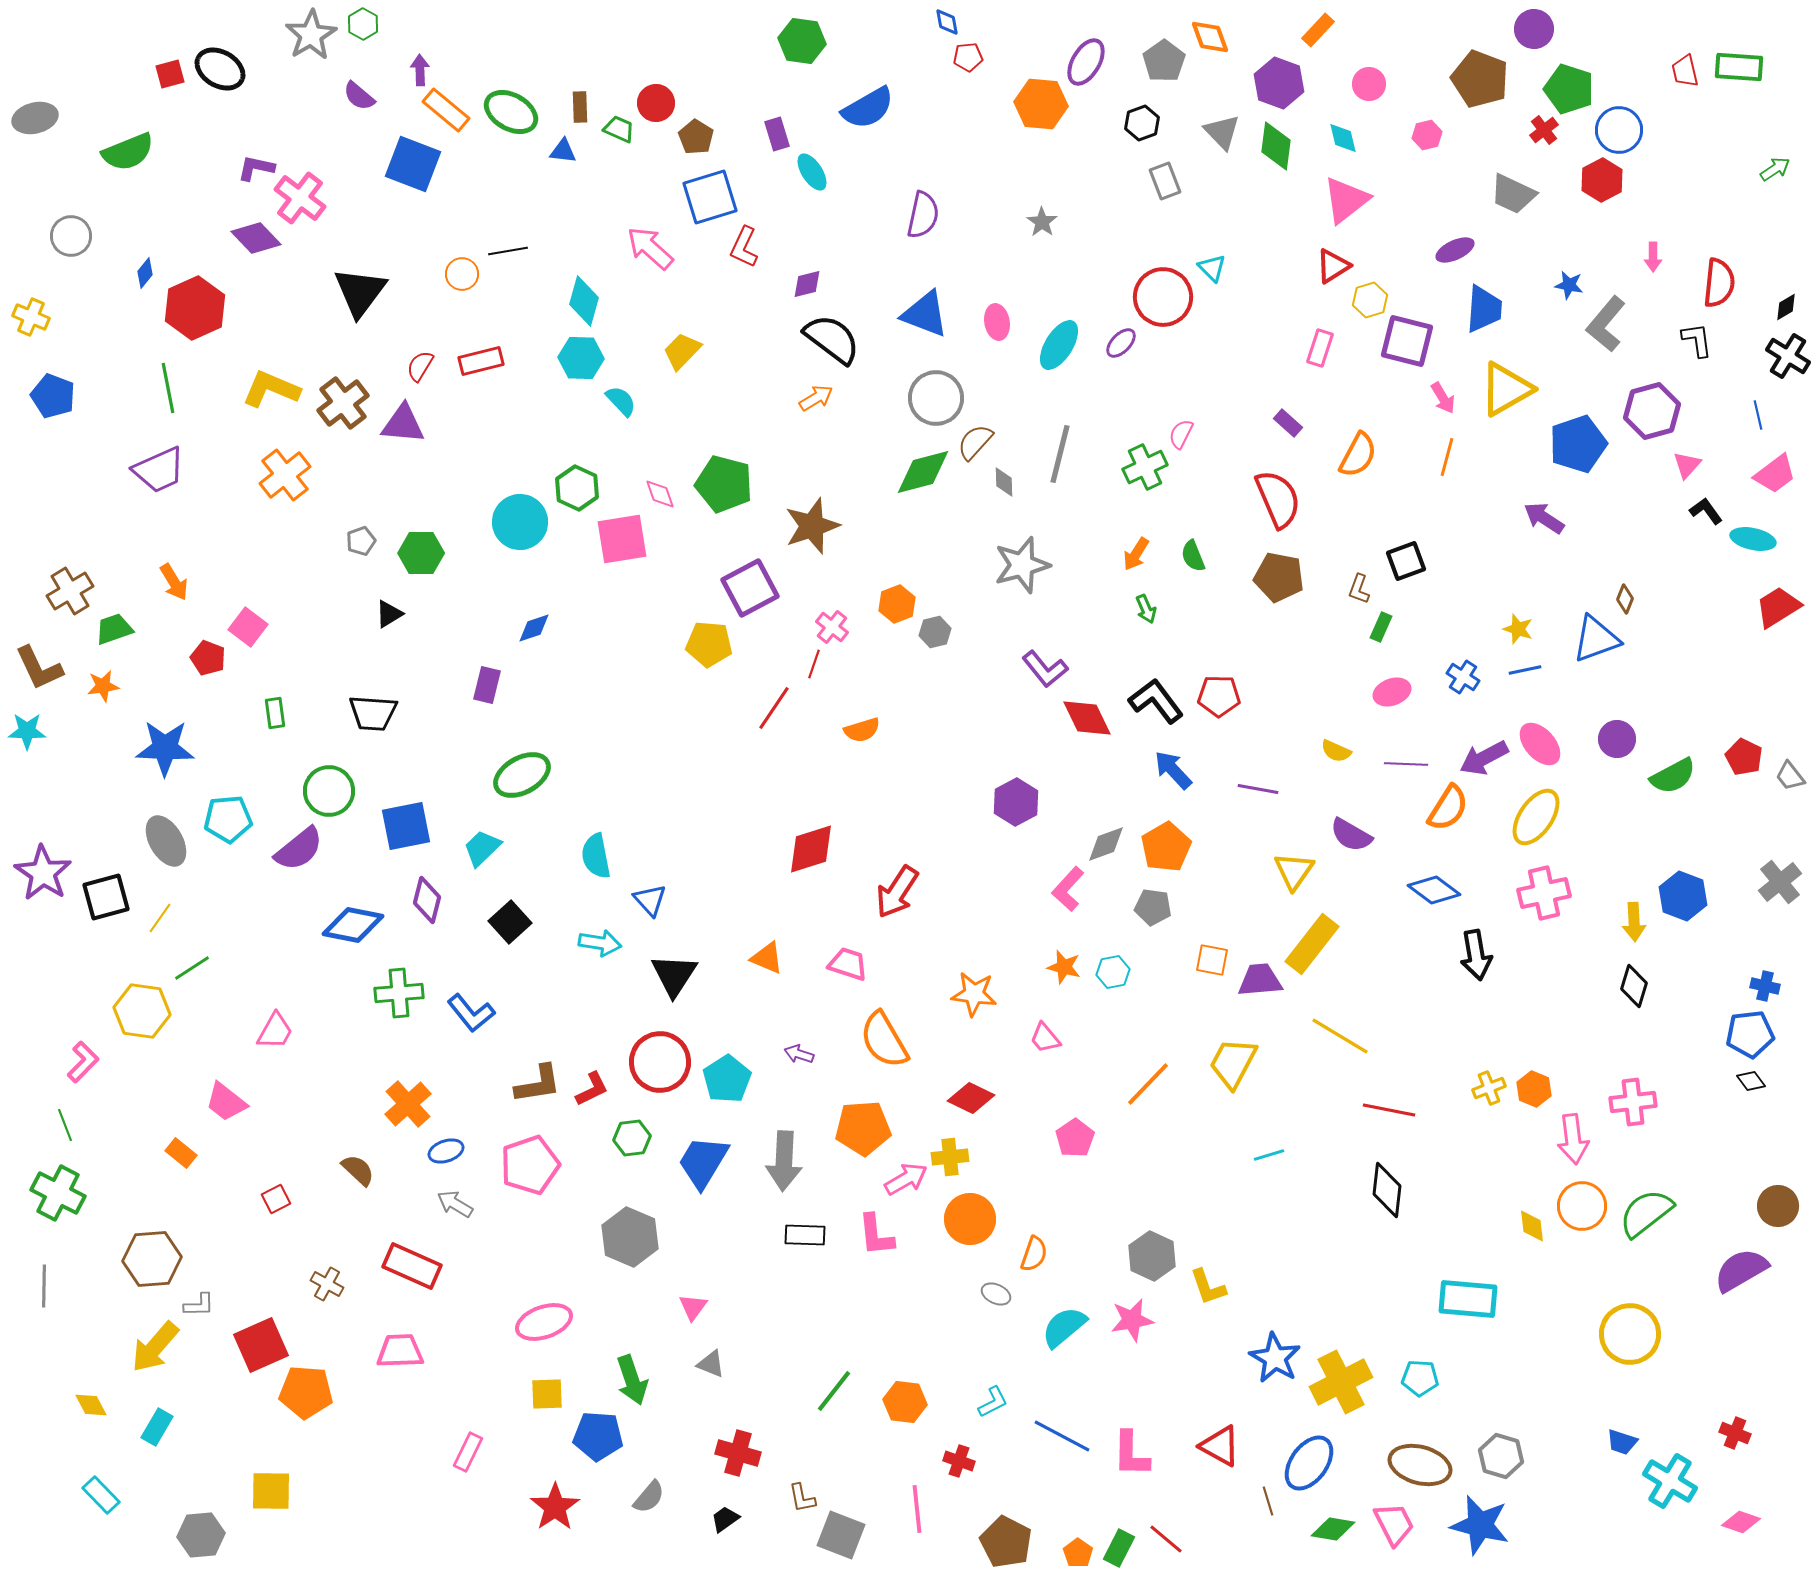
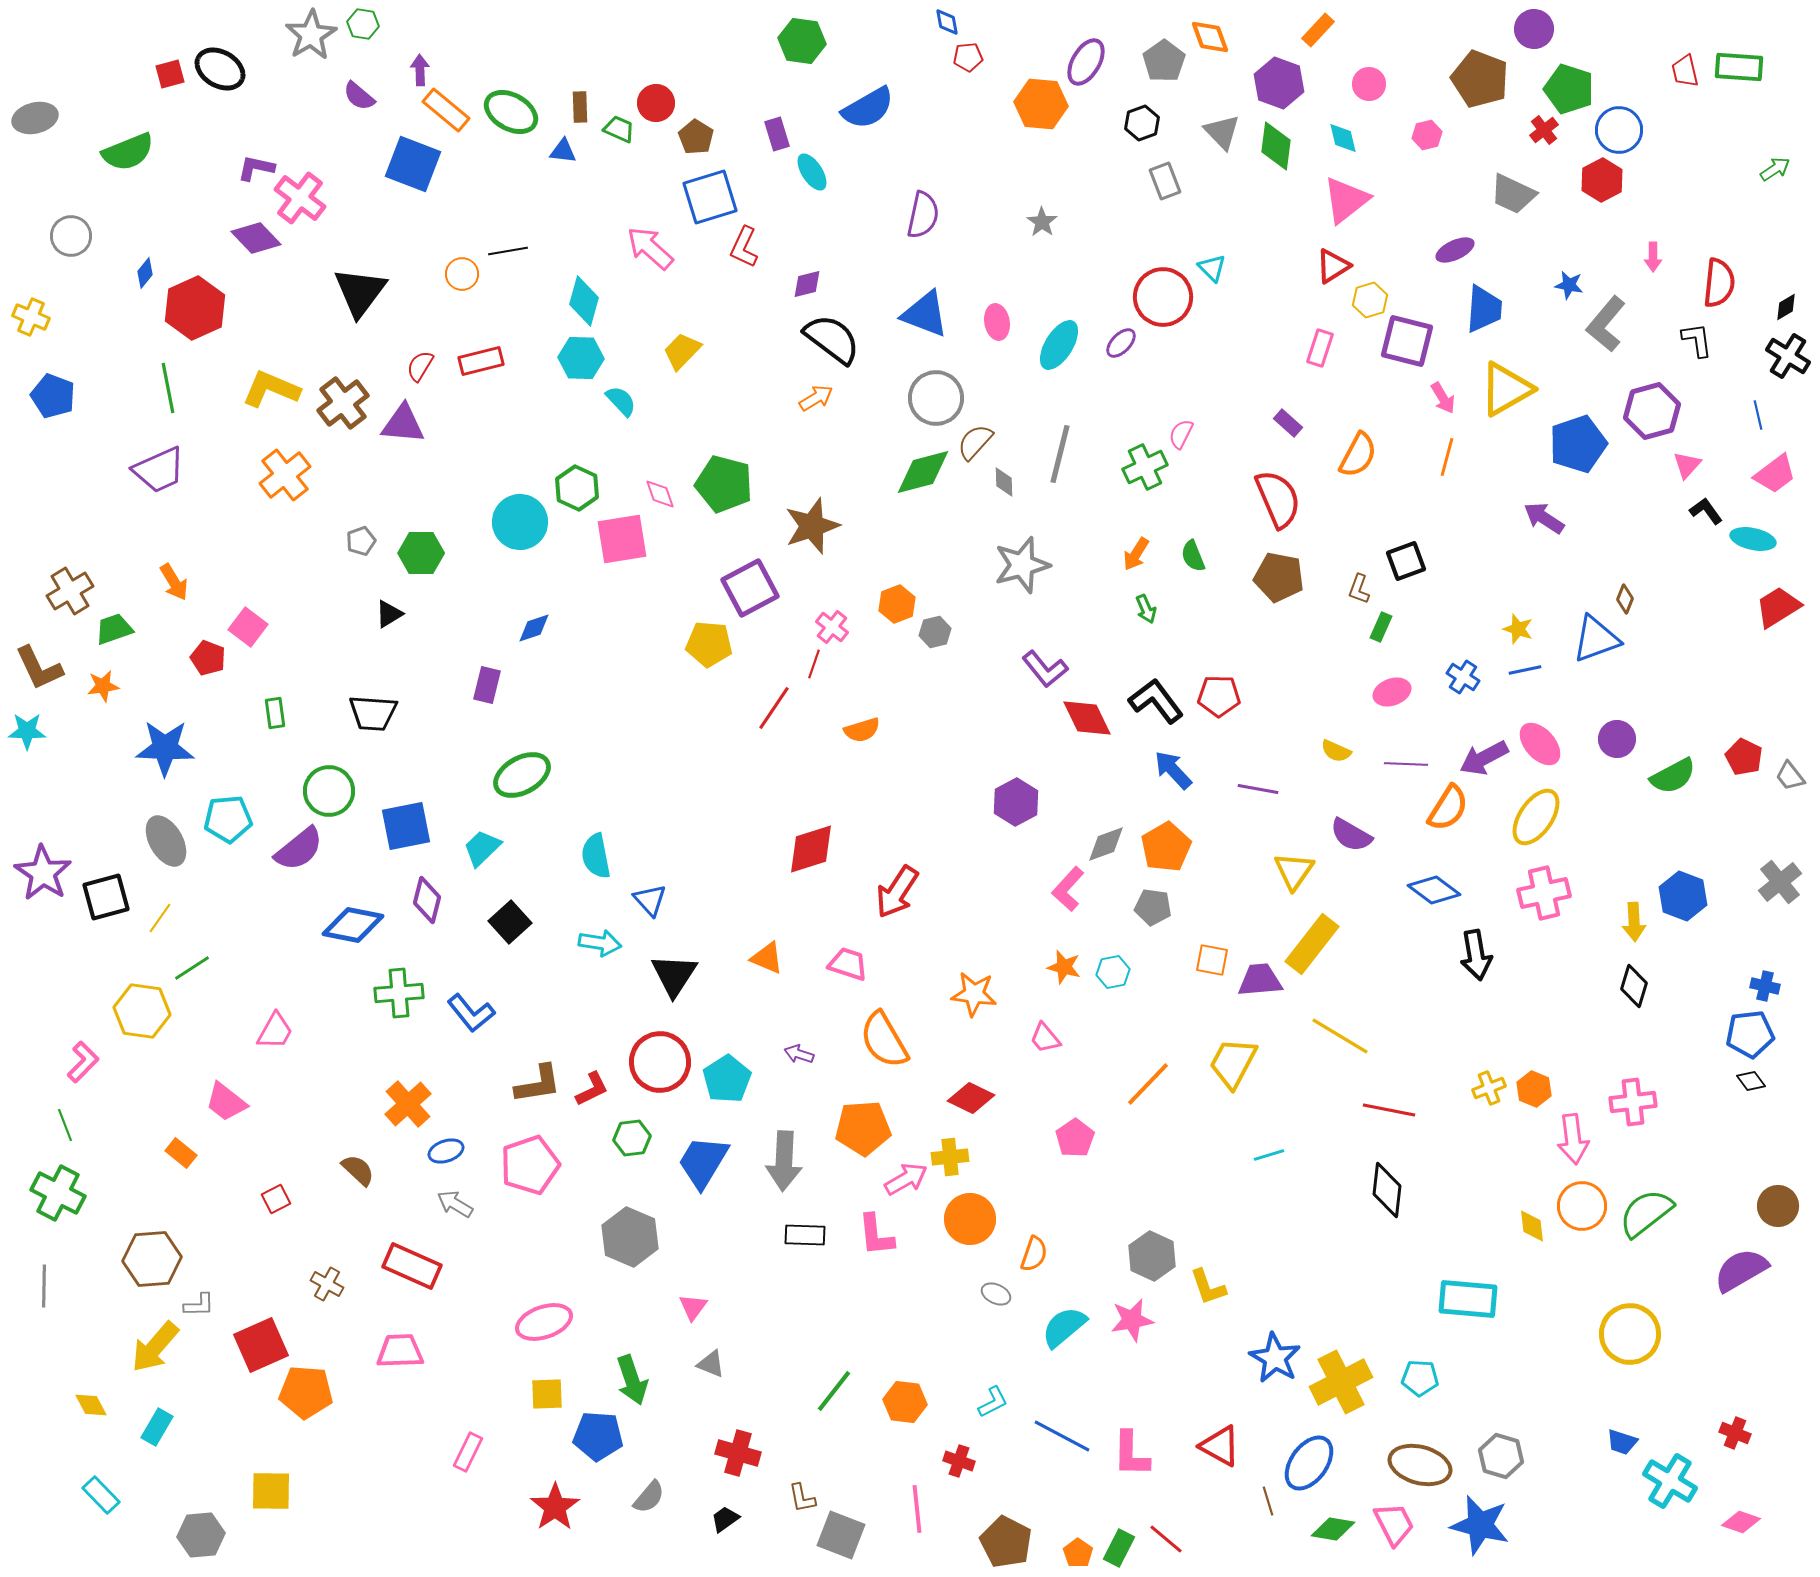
green hexagon at (363, 24): rotated 20 degrees counterclockwise
